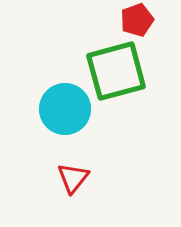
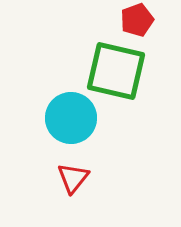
green square: rotated 28 degrees clockwise
cyan circle: moved 6 px right, 9 px down
